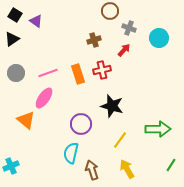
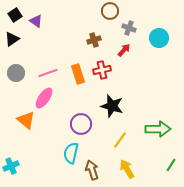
black square: rotated 24 degrees clockwise
